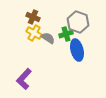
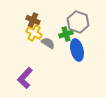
brown cross: moved 3 px down
gray semicircle: moved 5 px down
purple L-shape: moved 1 px right, 1 px up
